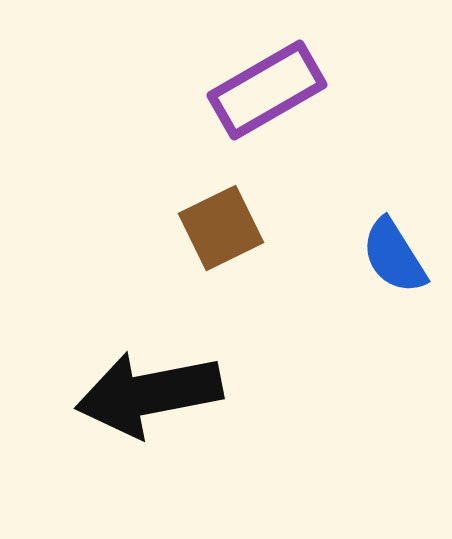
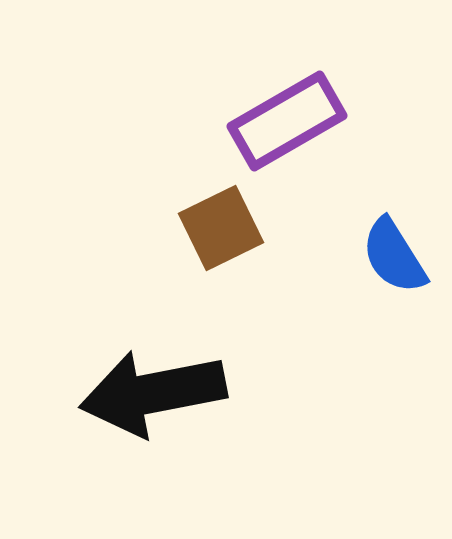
purple rectangle: moved 20 px right, 31 px down
black arrow: moved 4 px right, 1 px up
